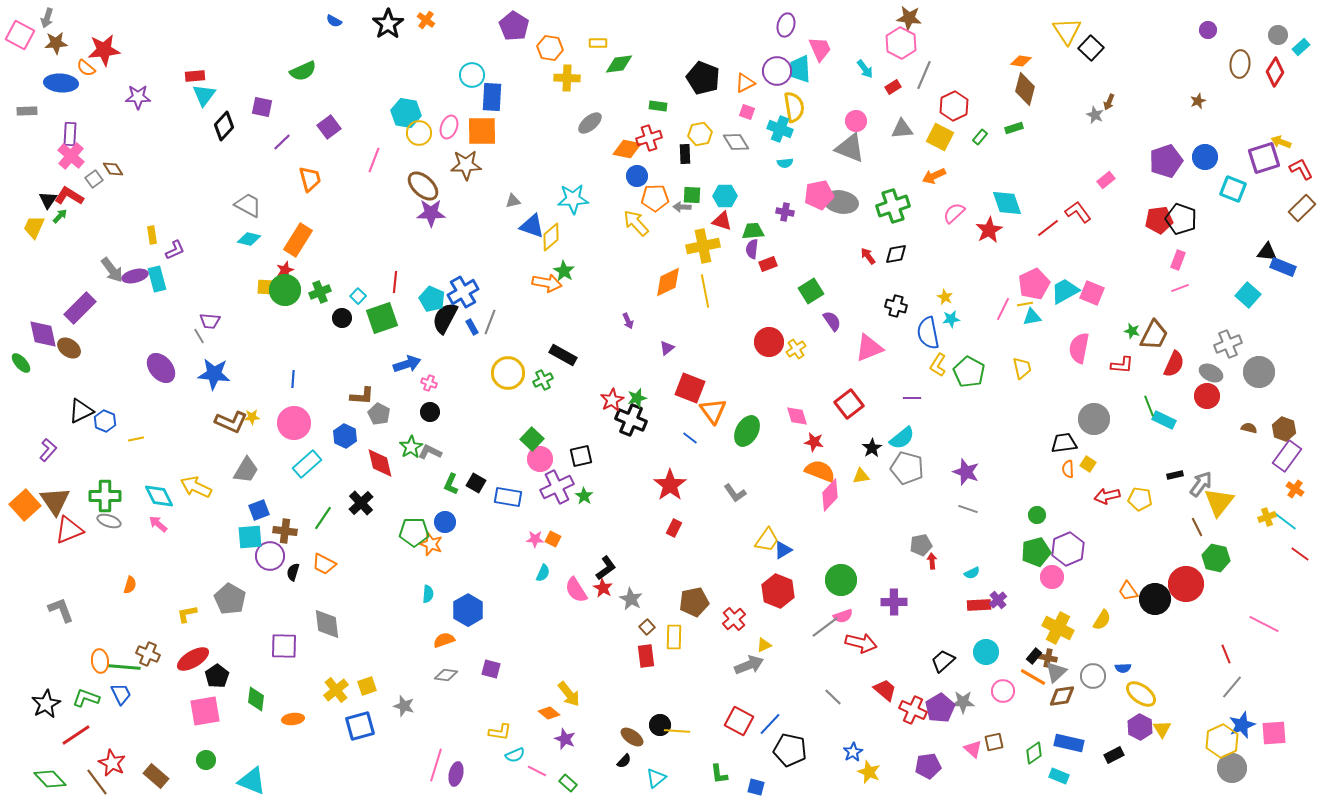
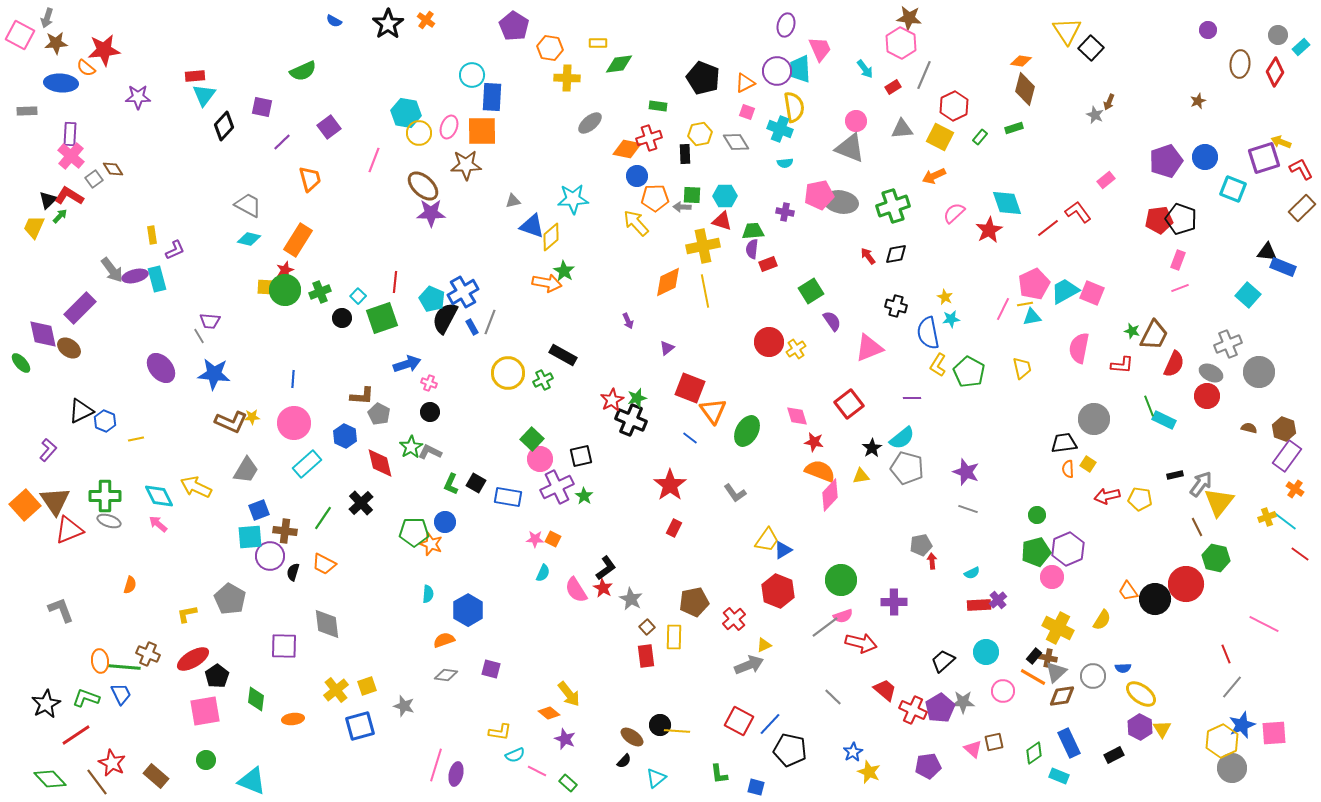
black triangle at (48, 200): rotated 12 degrees clockwise
blue rectangle at (1069, 743): rotated 52 degrees clockwise
